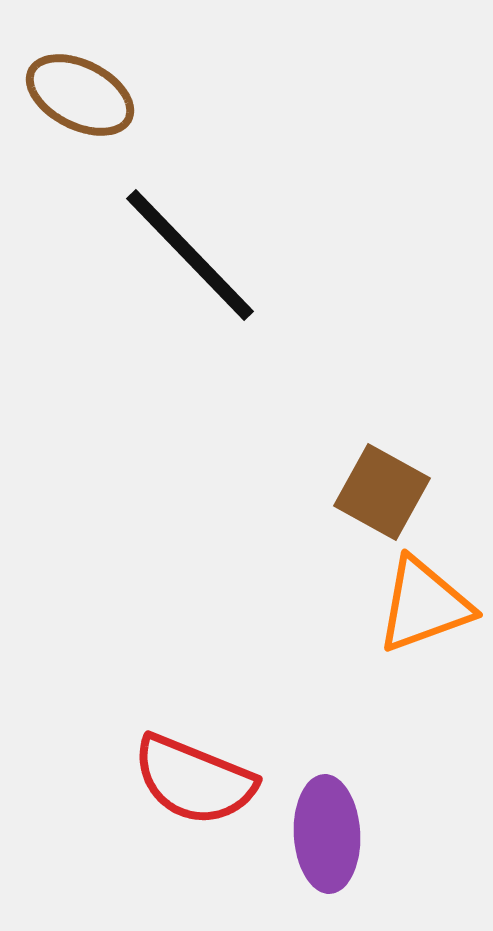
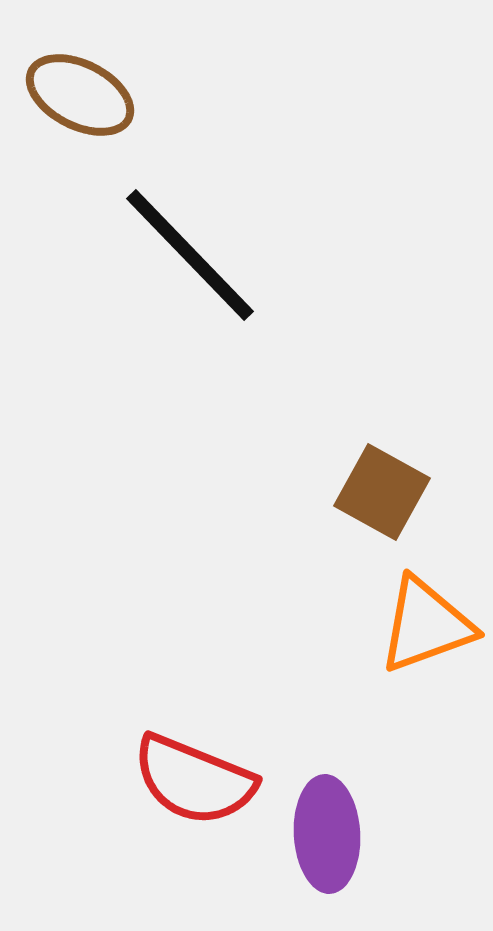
orange triangle: moved 2 px right, 20 px down
